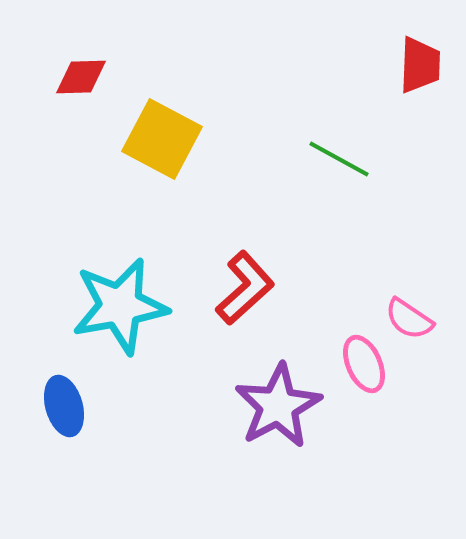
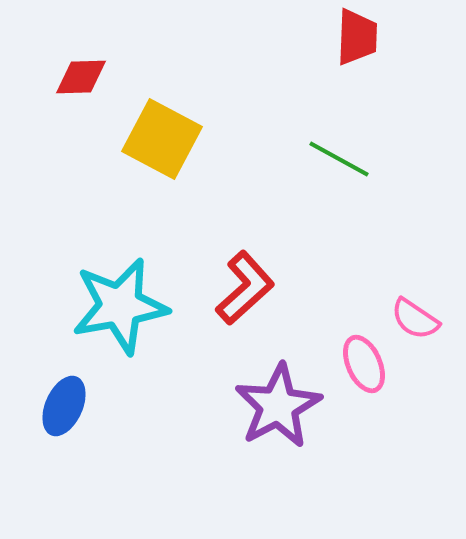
red trapezoid: moved 63 px left, 28 px up
pink semicircle: moved 6 px right
blue ellipse: rotated 40 degrees clockwise
